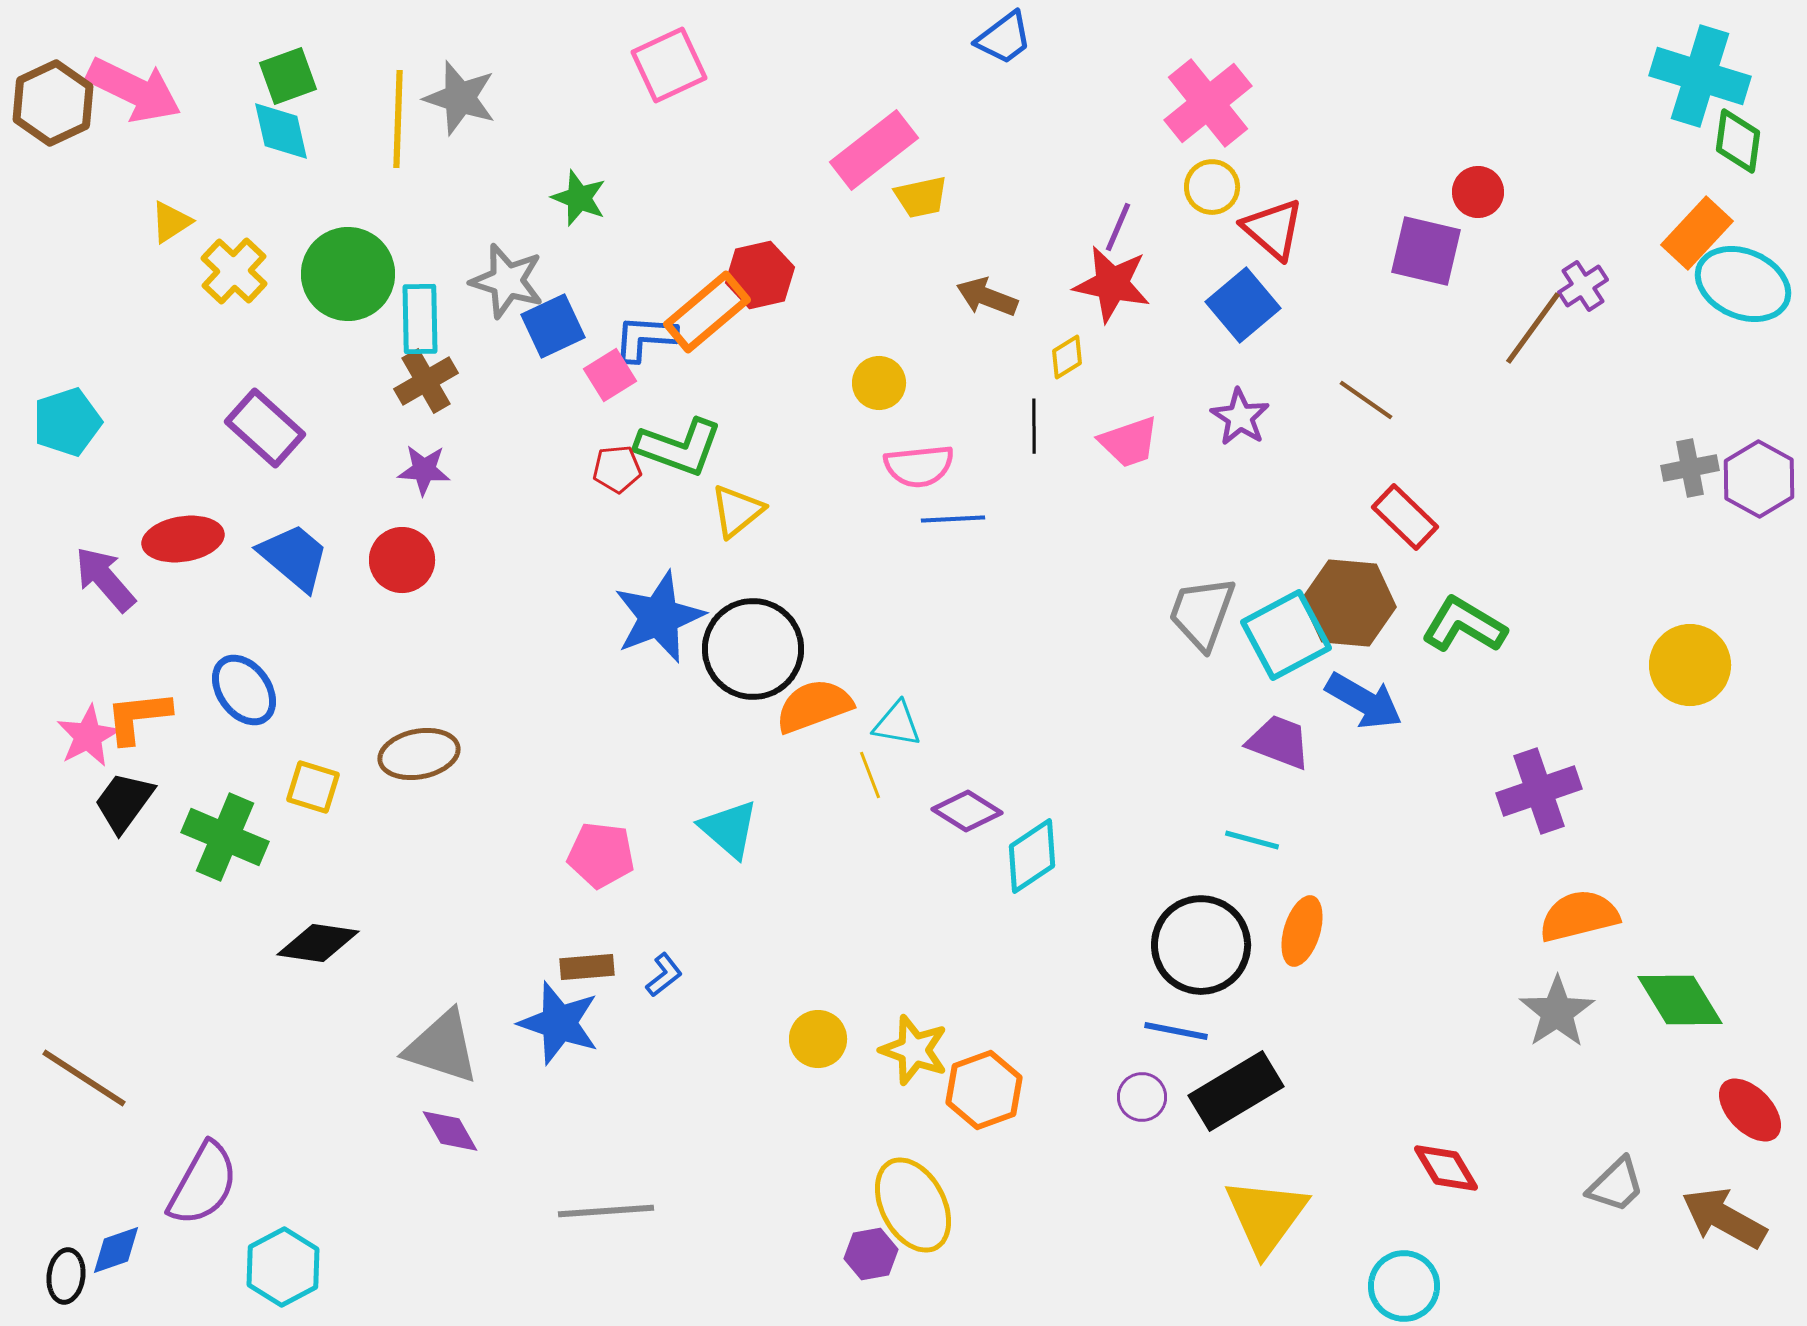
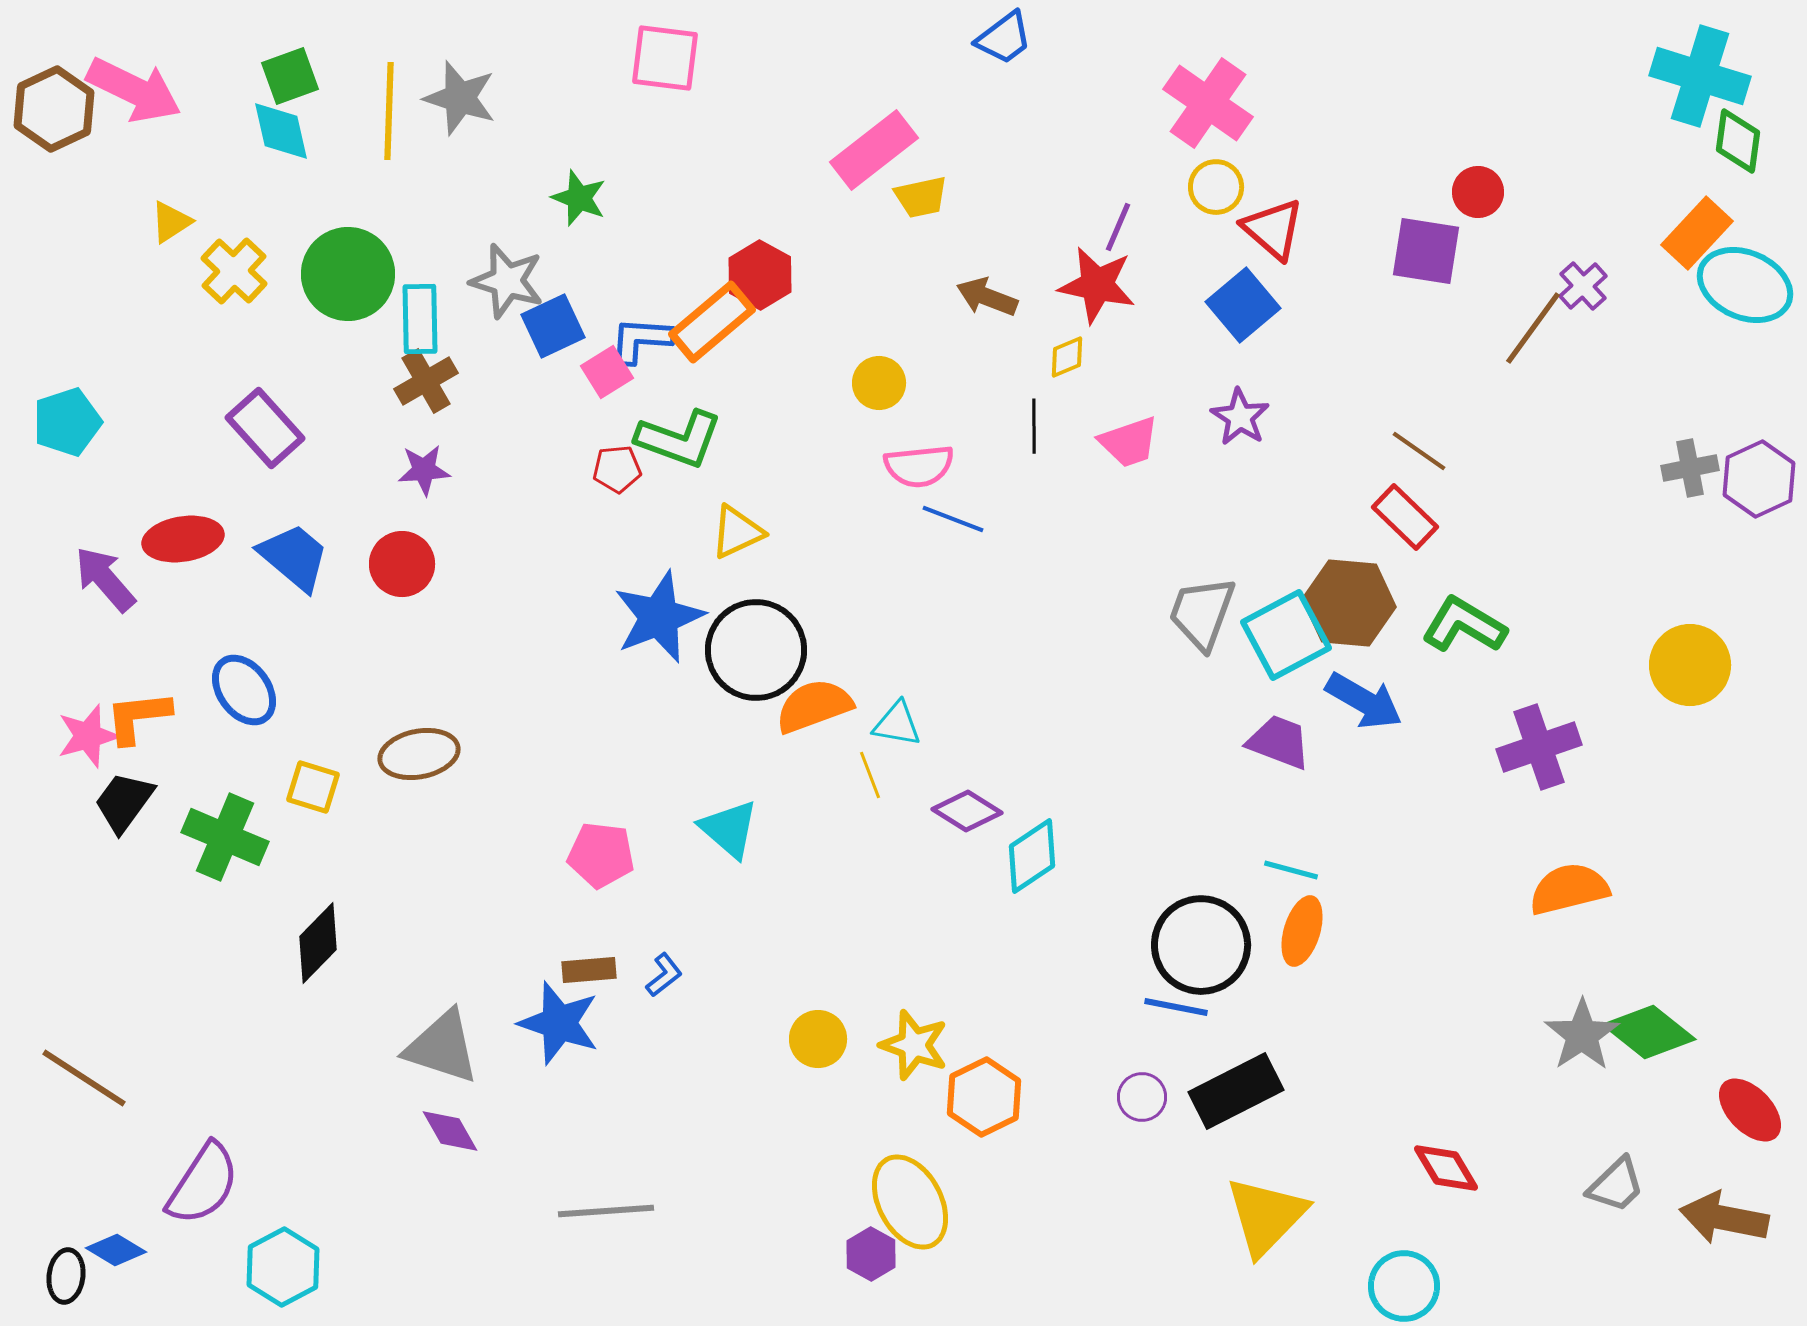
pink square at (669, 65): moved 4 px left, 7 px up; rotated 32 degrees clockwise
green square at (288, 76): moved 2 px right
brown hexagon at (53, 103): moved 1 px right, 6 px down
pink cross at (1208, 103): rotated 16 degrees counterclockwise
yellow line at (398, 119): moved 9 px left, 8 px up
yellow circle at (1212, 187): moved 4 px right
purple square at (1426, 251): rotated 4 degrees counterclockwise
red hexagon at (760, 275): rotated 18 degrees counterclockwise
red star at (1112, 284): moved 15 px left, 1 px down
cyan ellipse at (1743, 284): moved 2 px right, 1 px down
purple cross at (1583, 286): rotated 9 degrees counterclockwise
orange rectangle at (707, 312): moved 5 px right, 10 px down
blue L-shape at (645, 338): moved 4 px left, 2 px down
yellow diamond at (1067, 357): rotated 9 degrees clockwise
pink square at (610, 375): moved 3 px left, 3 px up
brown line at (1366, 400): moved 53 px right, 51 px down
purple rectangle at (265, 428): rotated 6 degrees clockwise
green L-shape at (679, 447): moved 8 px up
purple star at (424, 470): rotated 8 degrees counterclockwise
purple hexagon at (1759, 479): rotated 6 degrees clockwise
yellow triangle at (737, 511): moved 21 px down; rotated 14 degrees clockwise
blue line at (953, 519): rotated 24 degrees clockwise
red circle at (402, 560): moved 4 px down
black circle at (753, 649): moved 3 px right, 1 px down
pink star at (88, 736): rotated 12 degrees clockwise
purple cross at (1539, 791): moved 44 px up
cyan line at (1252, 840): moved 39 px right, 30 px down
orange semicircle at (1579, 916): moved 10 px left, 27 px up
black diamond at (318, 943): rotated 54 degrees counterclockwise
brown rectangle at (587, 967): moved 2 px right, 3 px down
green diamond at (1680, 1000): moved 31 px left, 32 px down; rotated 20 degrees counterclockwise
gray star at (1557, 1012): moved 25 px right, 23 px down
blue line at (1176, 1031): moved 24 px up
yellow star at (914, 1050): moved 5 px up
orange hexagon at (984, 1090): moved 7 px down; rotated 6 degrees counterclockwise
black rectangle at (1236, 1091): rotated 4 degrees clockwise
purple semicircle at (203, 1184): rotated 4 degrees clockwise
yellow ellipse at (913, 1205): moved 3 px left, 3 px up
yellow triangle at (1266, 1216): rotated 8 degrees clockwise
brown arrow at (1724, 1218): rotated 18 degrees counterclockwise
blue diamond at (116, 1250): rotated 50 degrees clockwise
purple hexagon at (871, 1254): rotated 21 degrees counterclockwise
